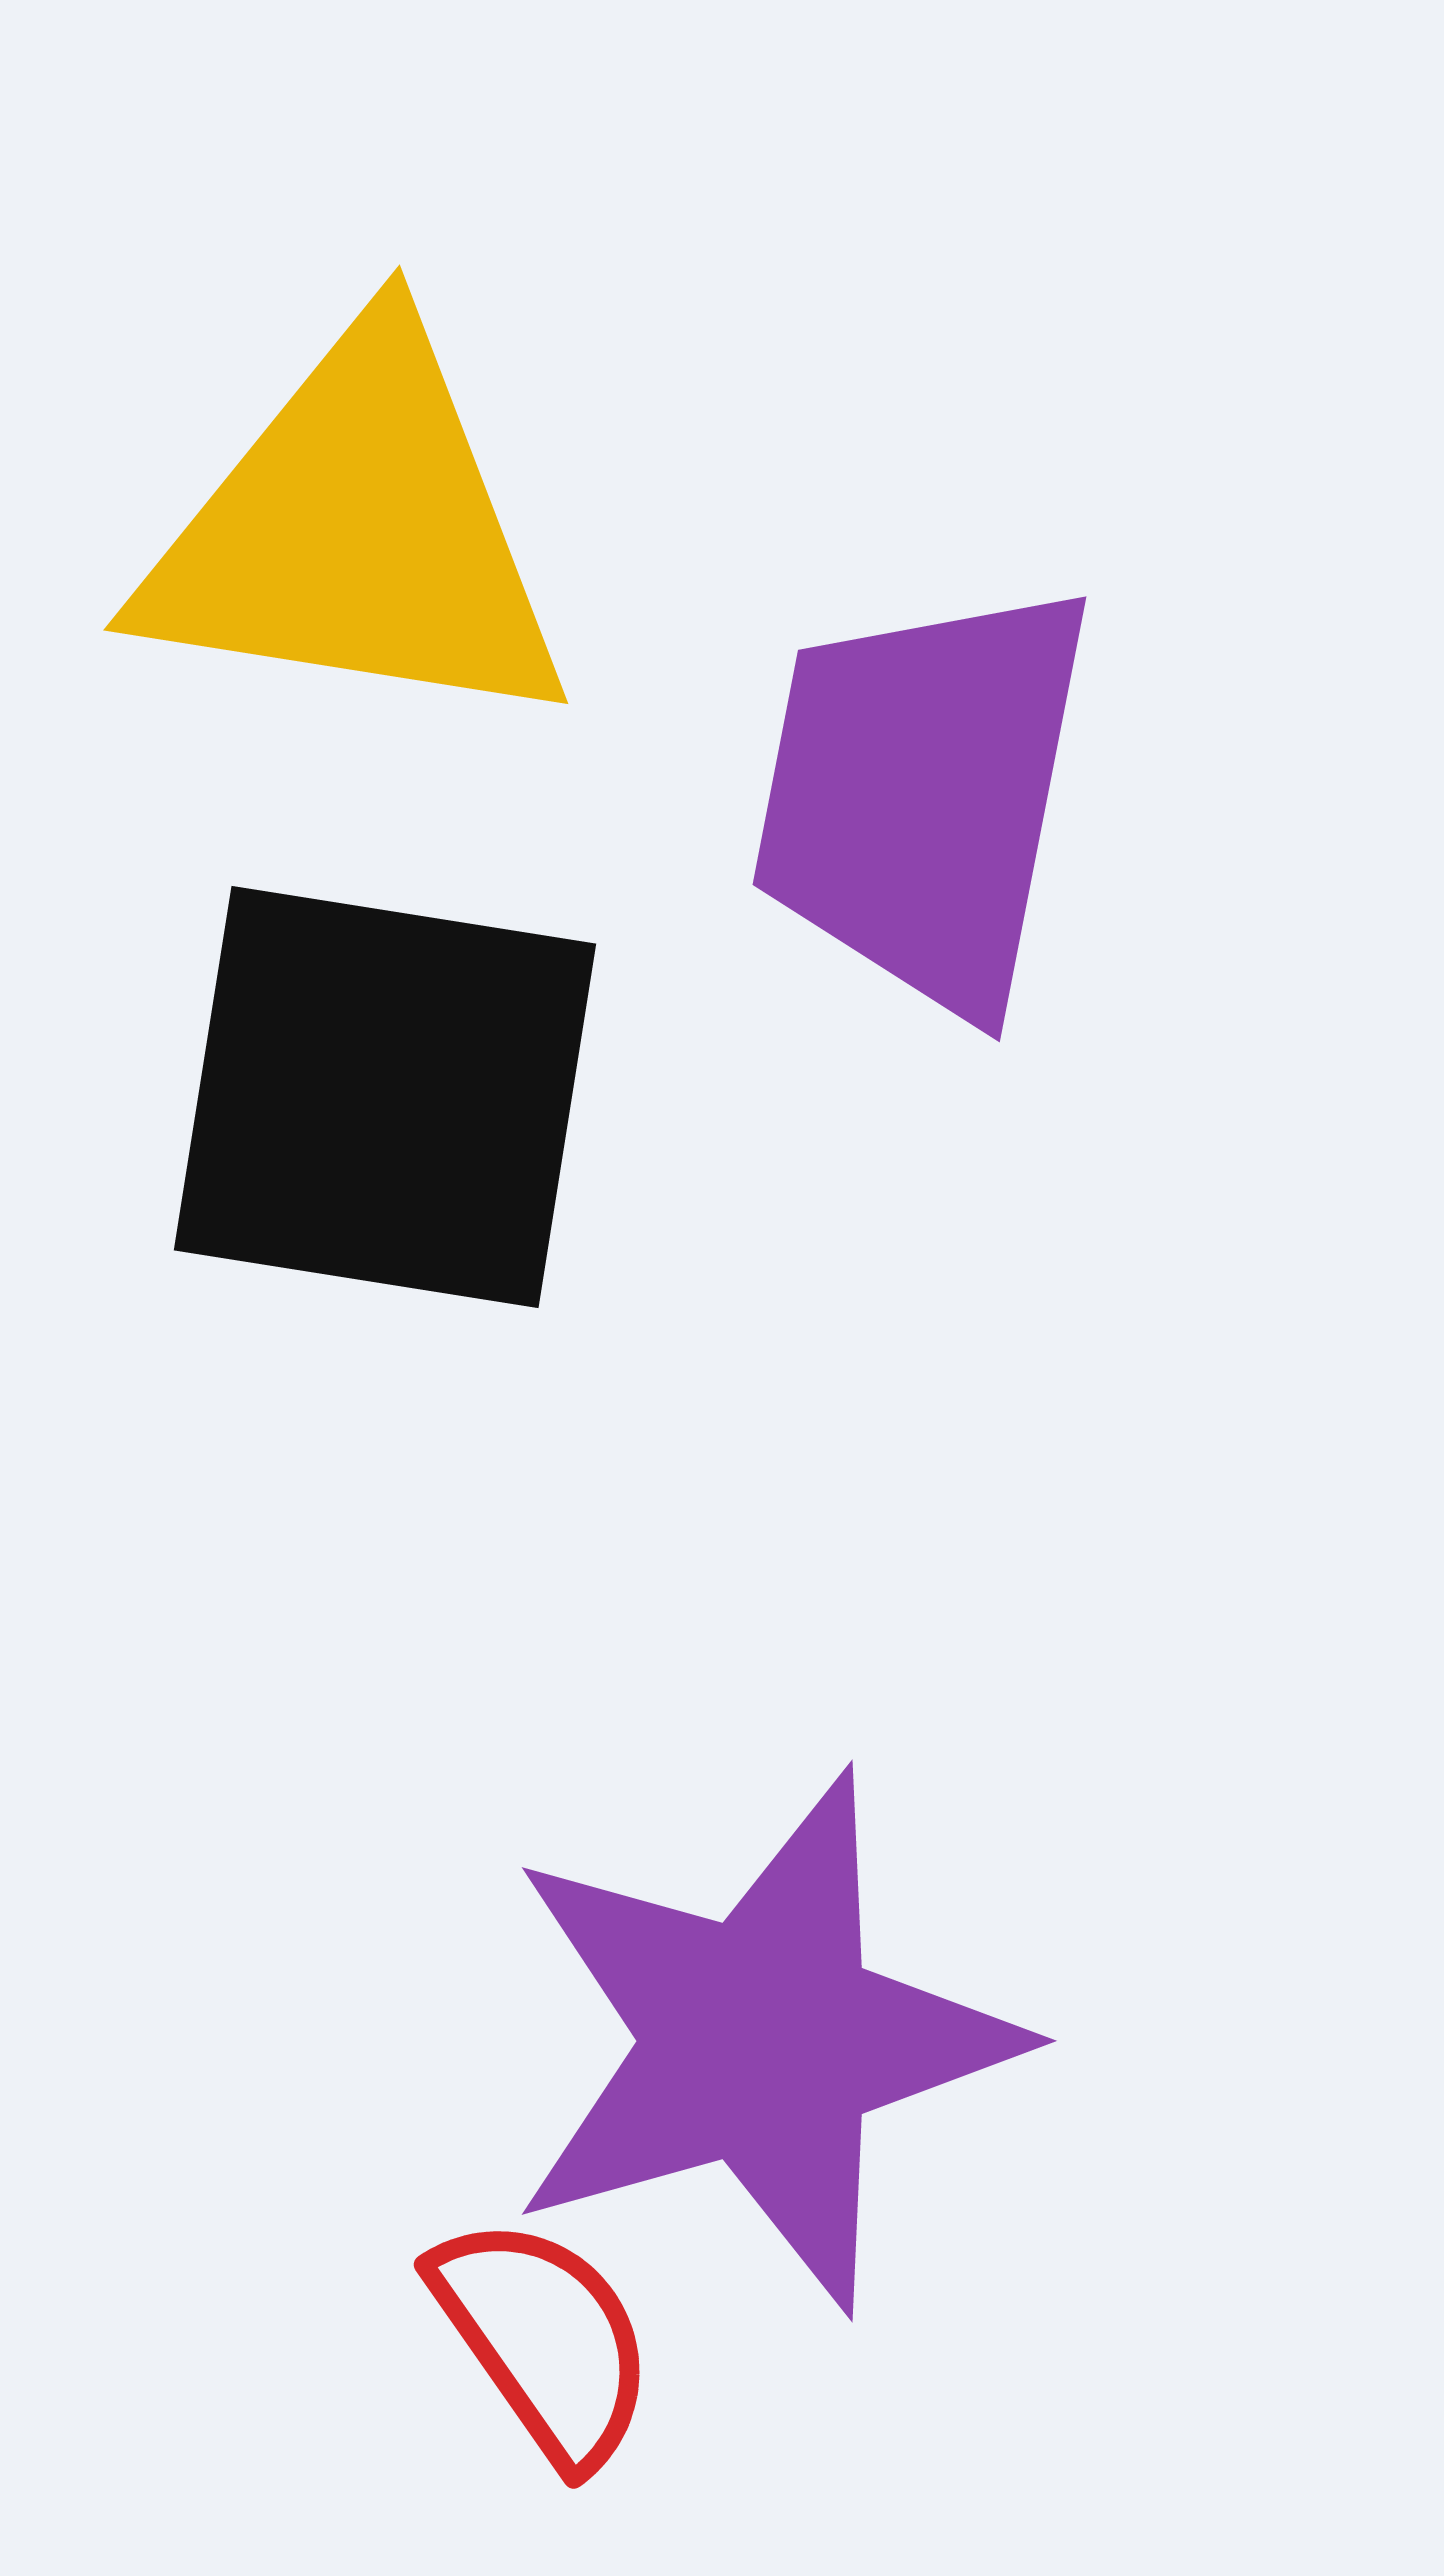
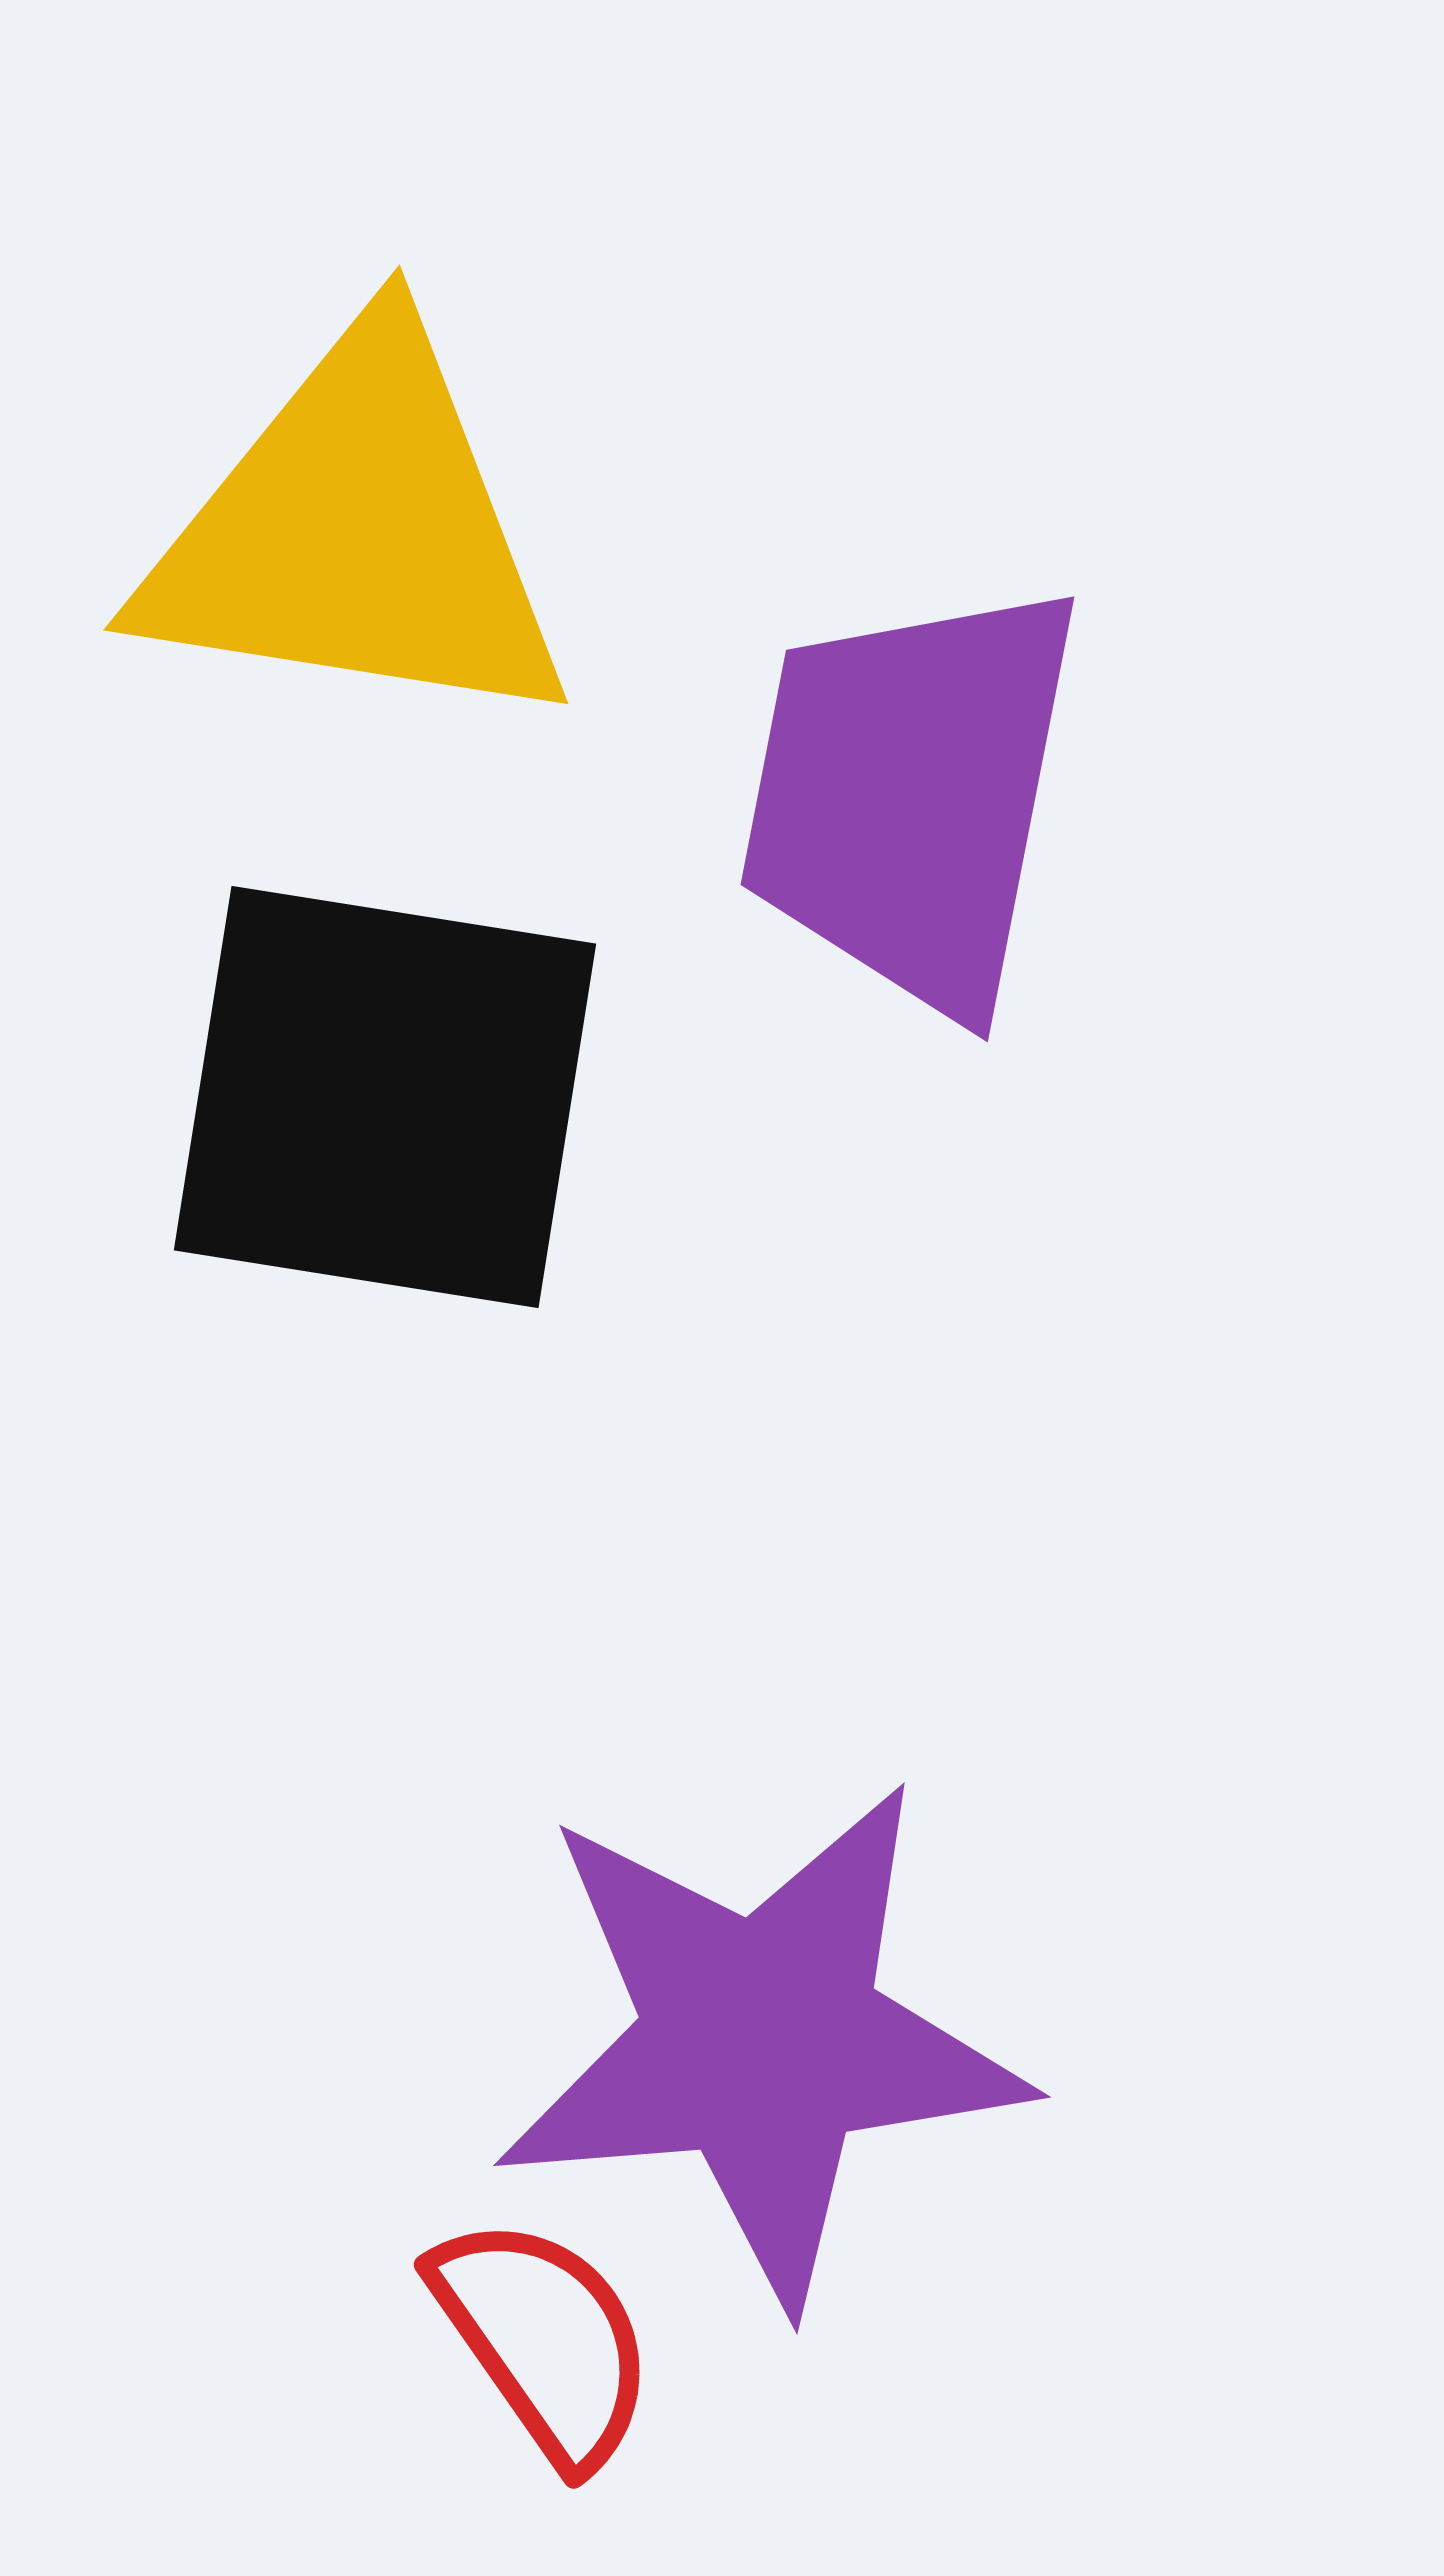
purple trapezoid: moved 12 px left
purple star: rotated 11 degrees clockwise
